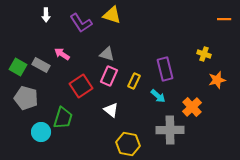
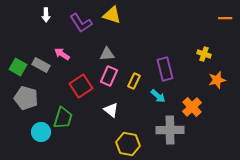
orange line: moved 1 px right, 1 px up
gray triangle: rotated 21 degrees counterclockwise
